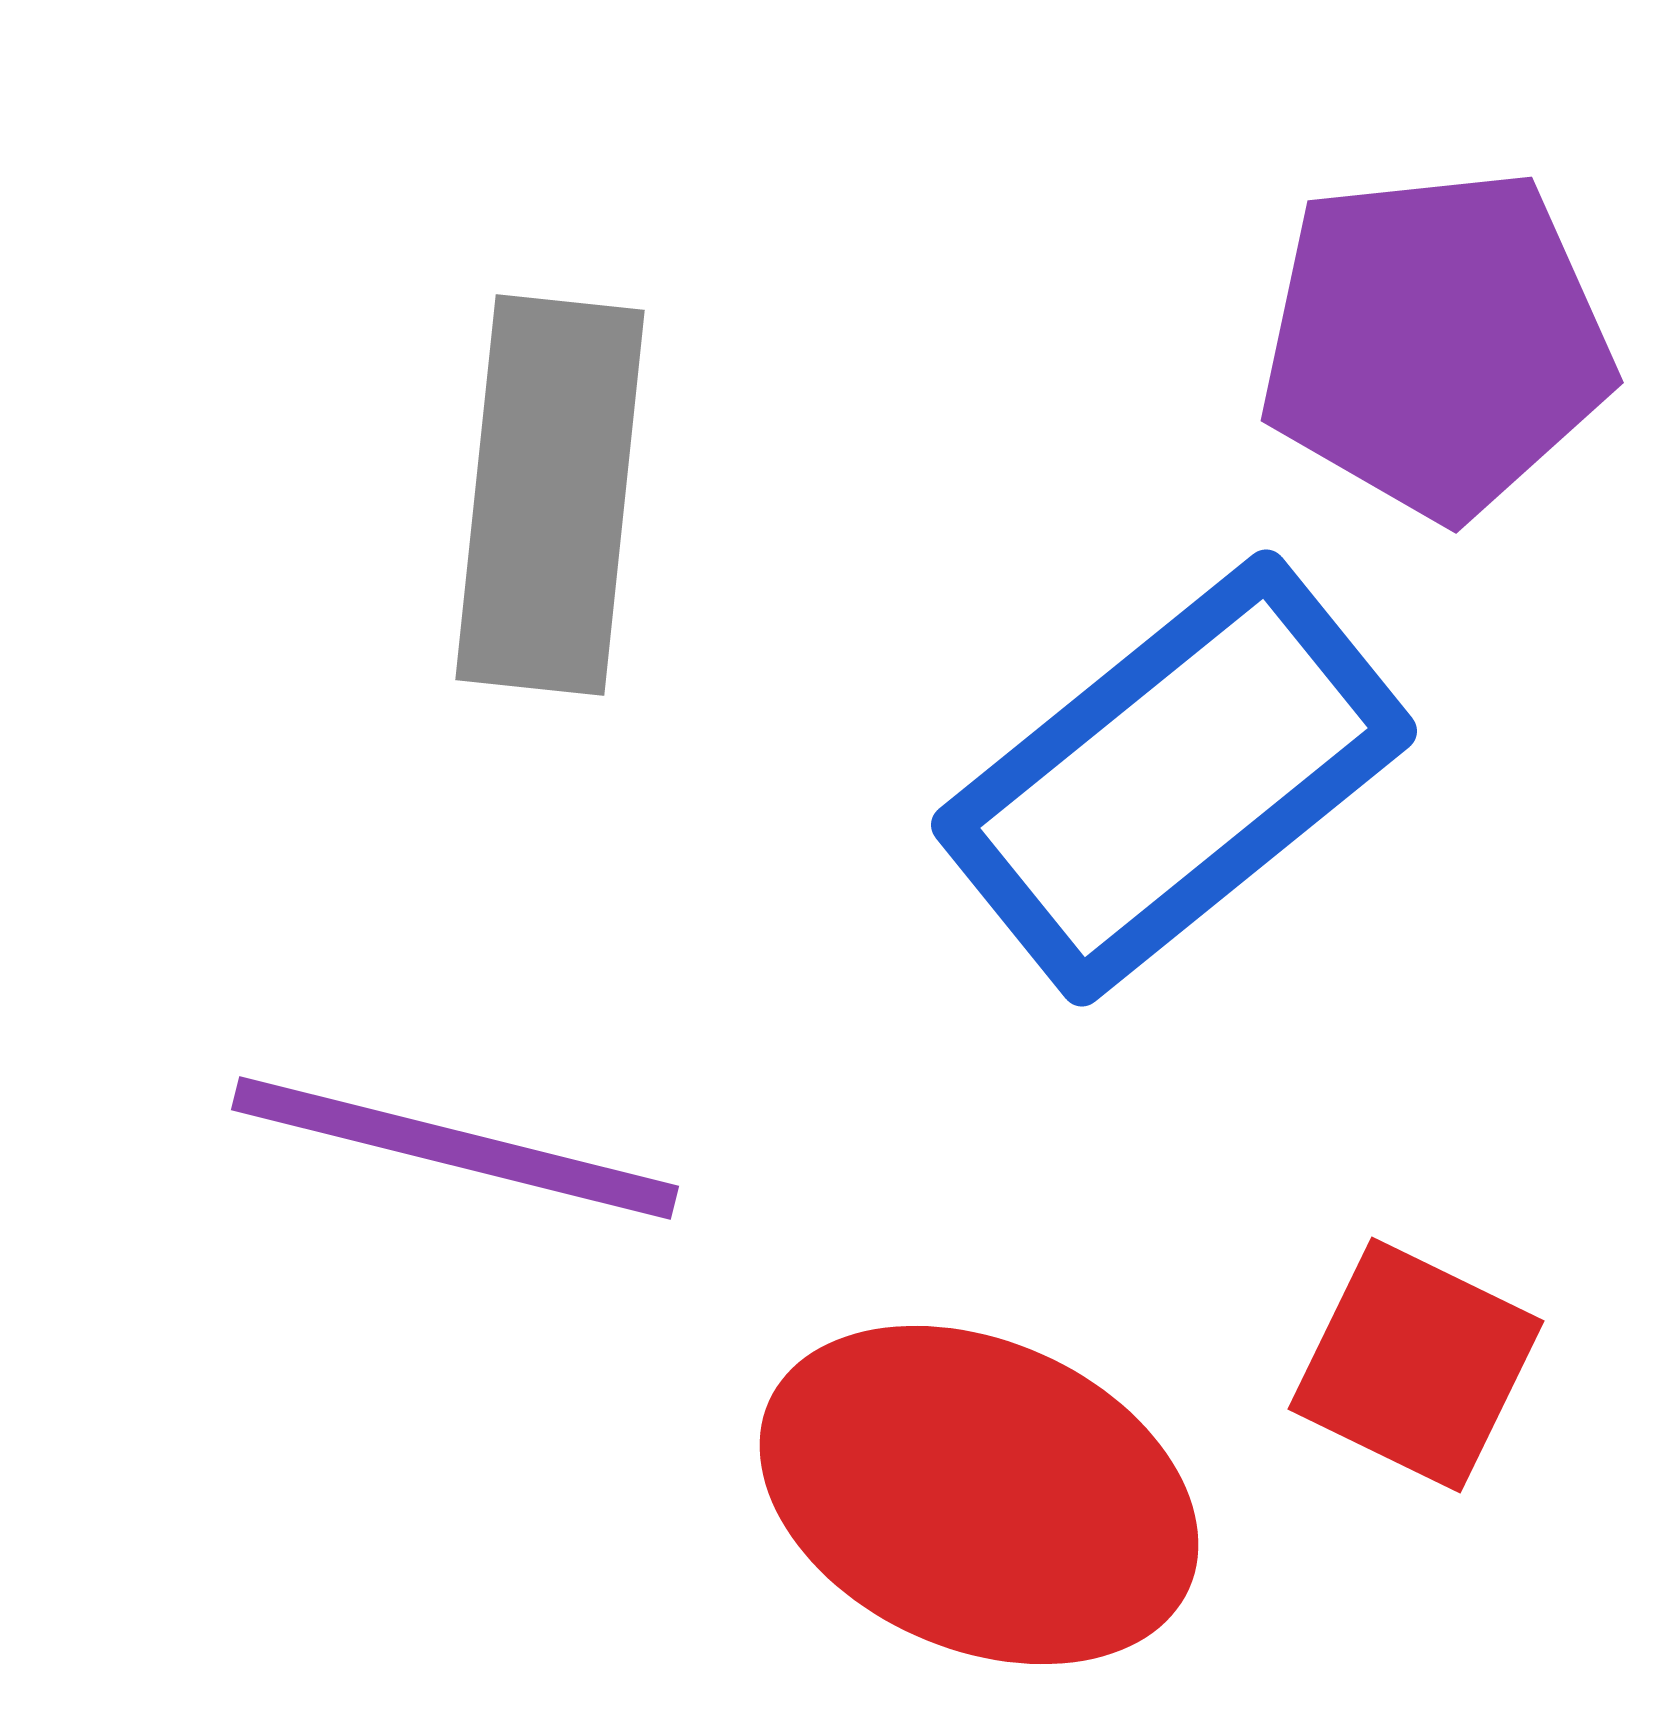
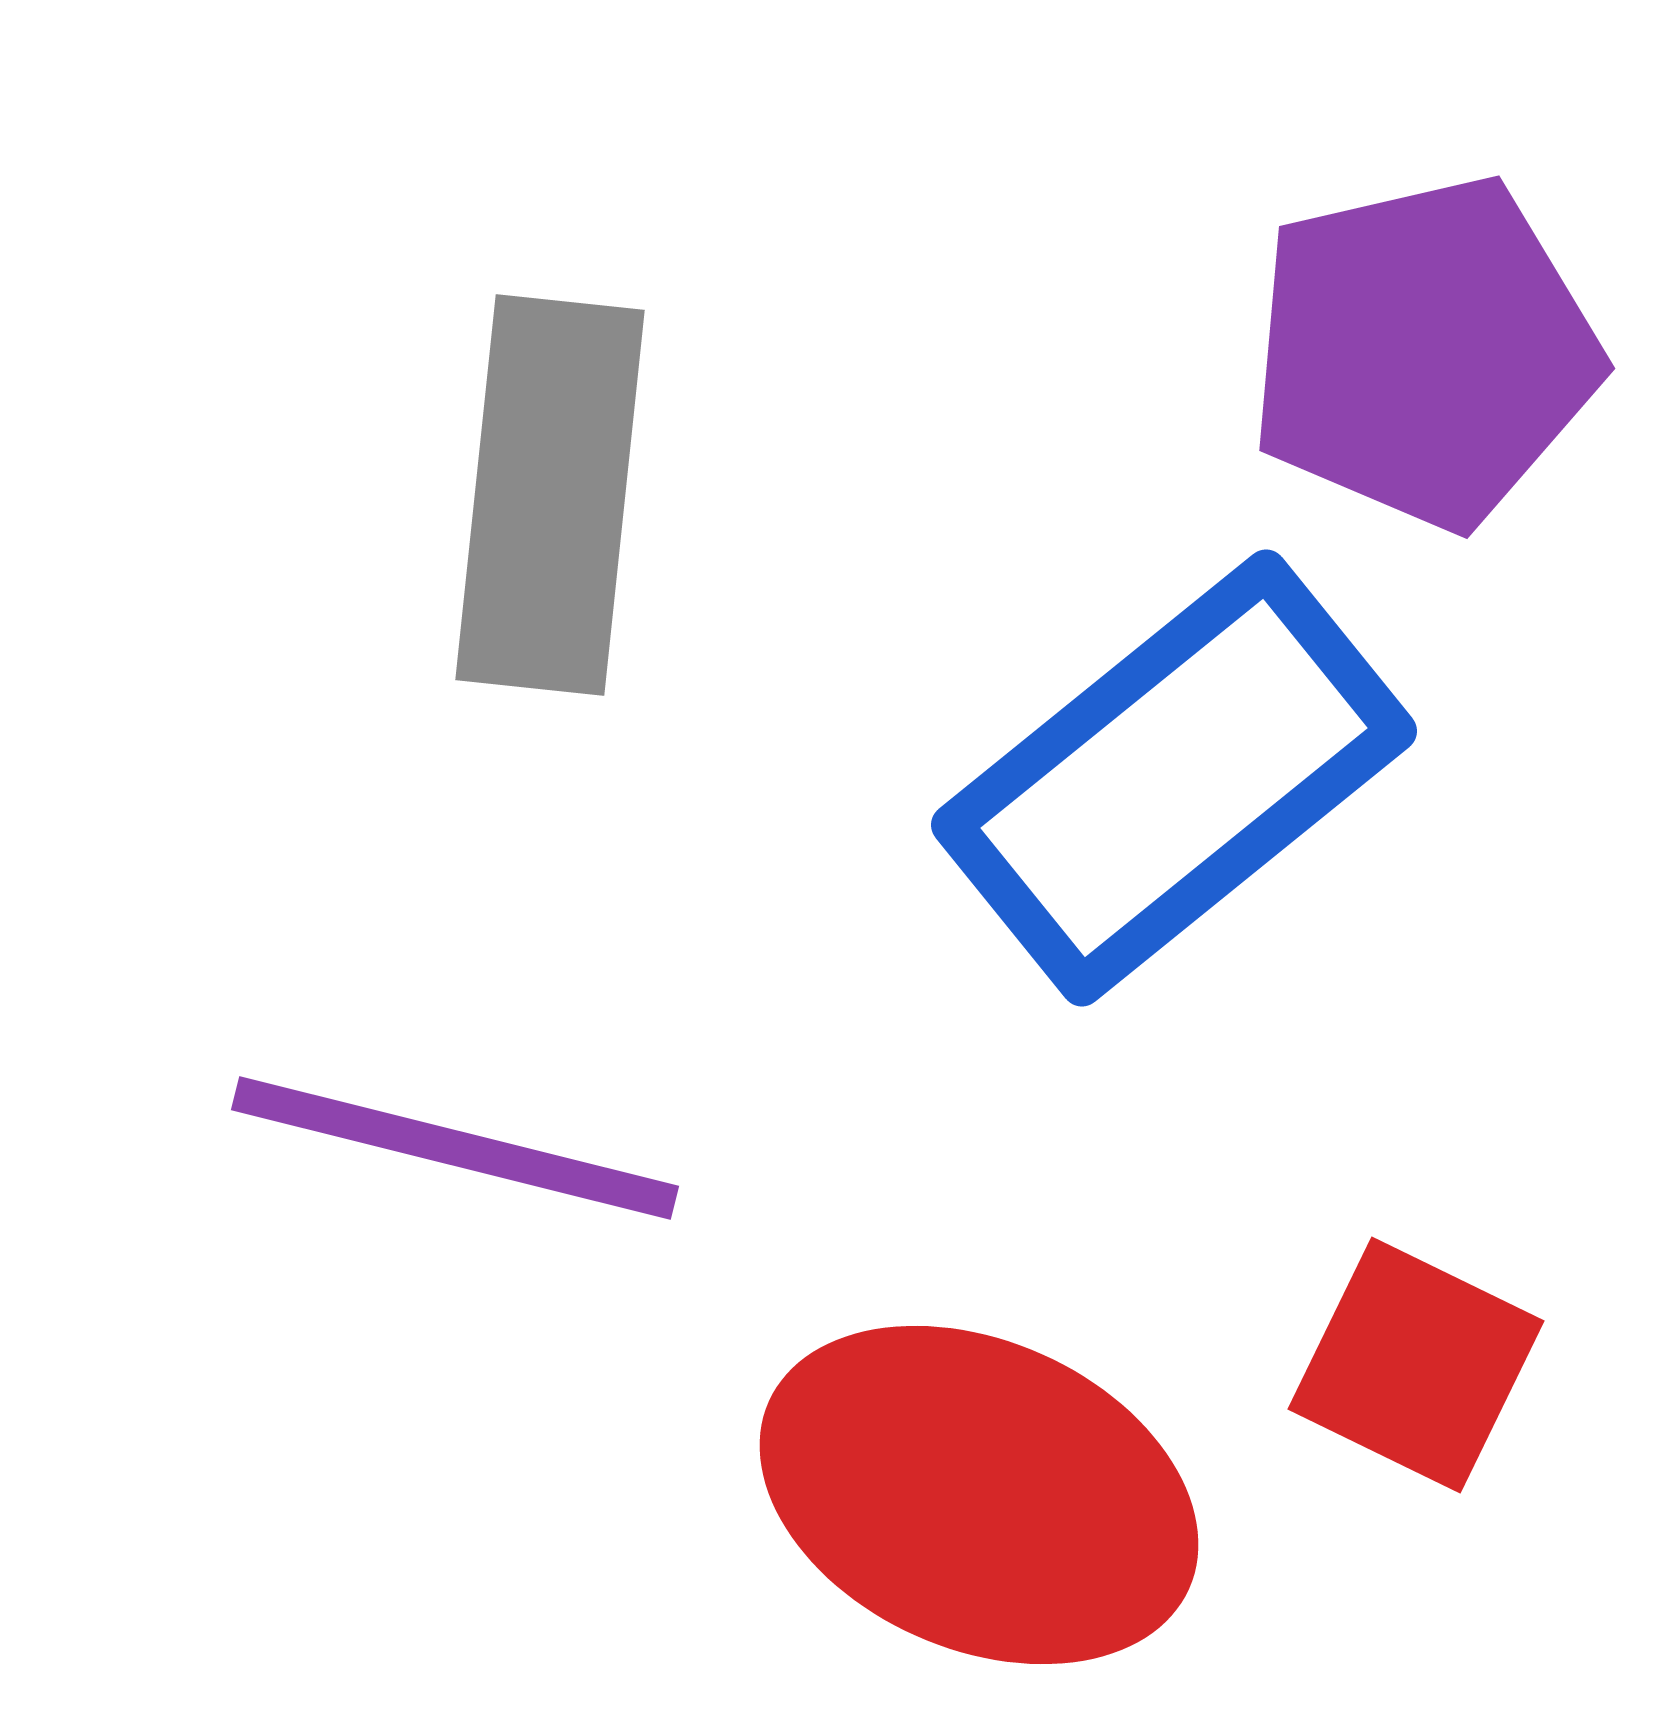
purple pentagon: moved 12 px left, 9 px down; rotated 7 degrees counterclockwise
